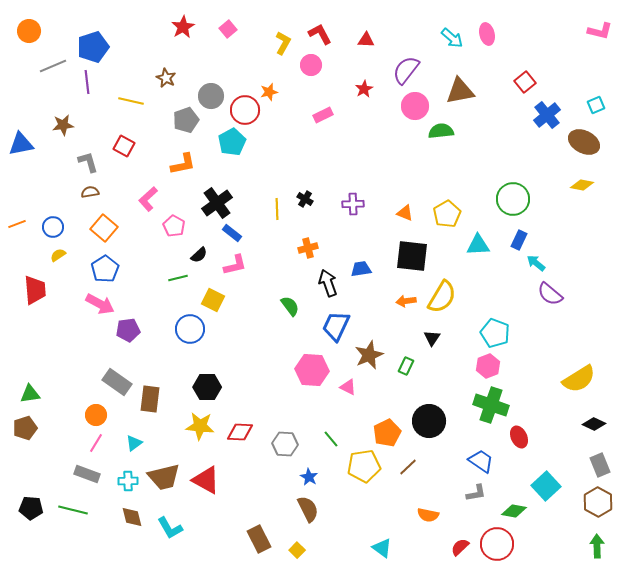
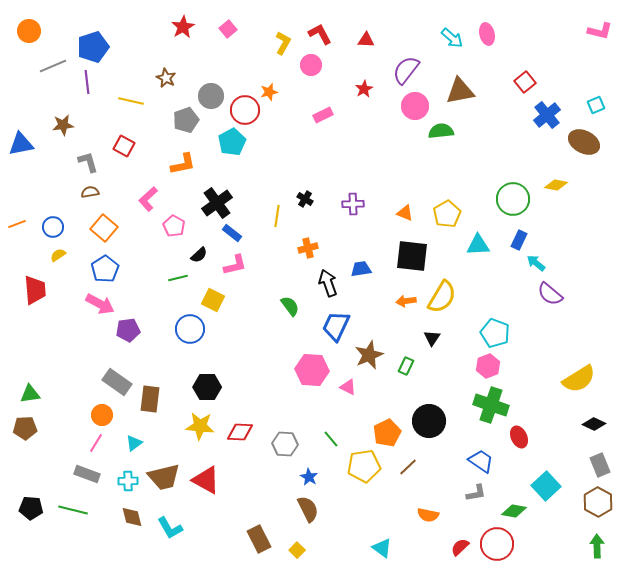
yellow diamond at (582, 185): moved 26 px left
yellow line at (277, 209): moved 7 px down; rotated 10 degrees clockwise
orange circle at (96, 415): moved 6 px right
brown pentagon at (25, 428): rotated 15 degrees clockwise
